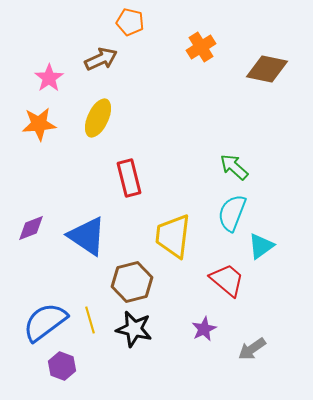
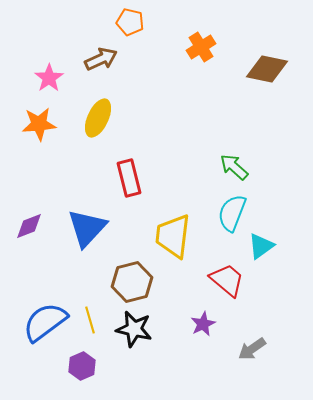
purple diamond: moved 2 px left, 2 px up
blue triangle: moved 8 px up; rotated 39 degrees clockwise
purple star: moved 1 px left, 5 px up
purple hexagon: moved 20 px right; rotated 16 degrees clockwise
